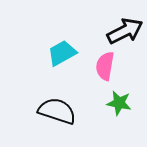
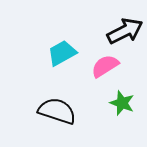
pink semicircle: rotated 48 degrees clockwise
green star: moved 3 px right; rotated 10 degrees clockwise
